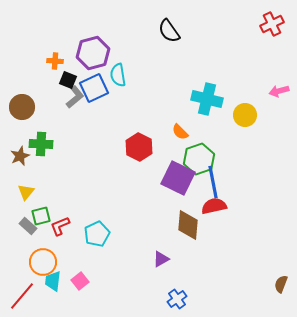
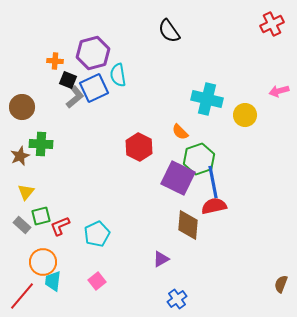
gray rectangle: moved 6 px left, 1 px up
pink square: moved 17 px right
